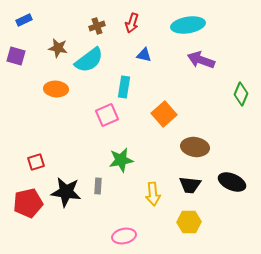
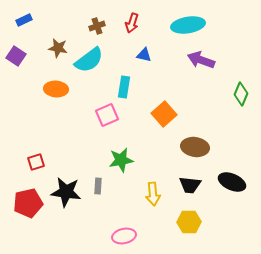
purple square: rotated 18 degrees clockwise
